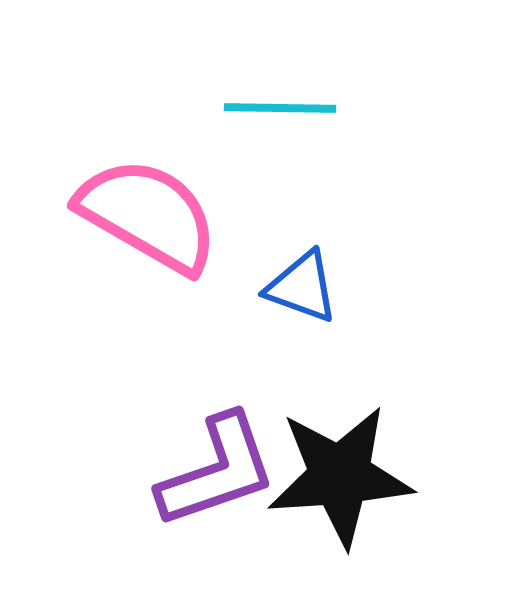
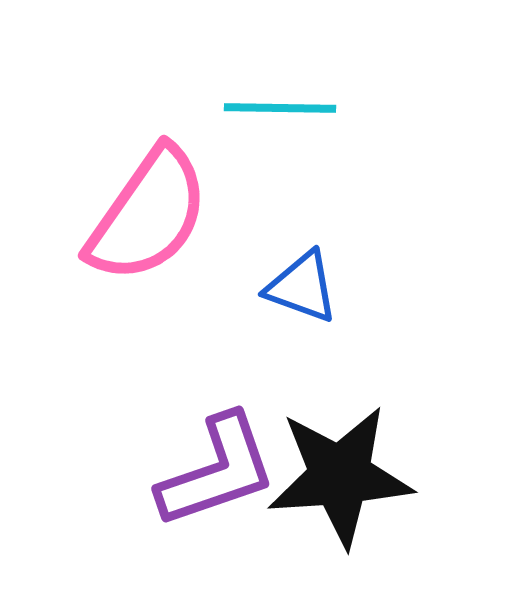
pink semicircle: rotated 95 degrees clockwise
